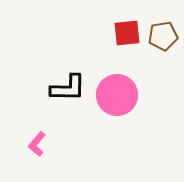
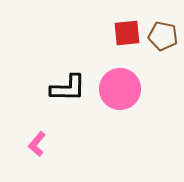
brown pentagon: rotated 20 degrees clockwise
pink circle: moved 3 px right, 6 px up
